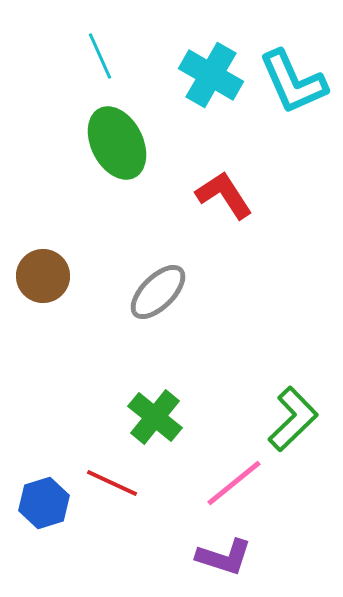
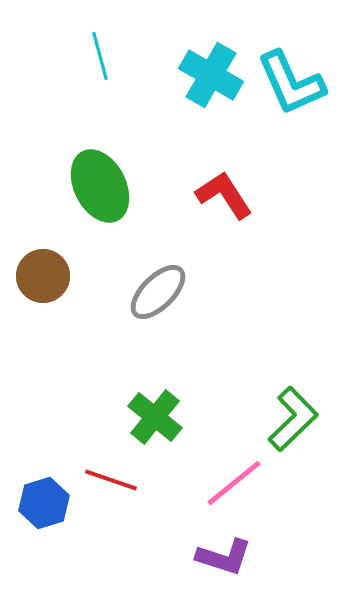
cyan line: rotated 9 degrees clockwise
cyan L-shape: moved 2 px left, 1 px down
green ellipse: moved 17 px left, 43 px down
red line: moved 1 px left, 3 px up; rotated 6 degrees counterclockwise
